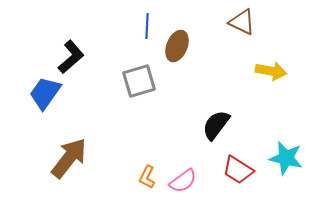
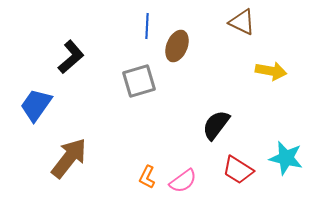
blue trapezoid: moved 9 px left, 12 px down
